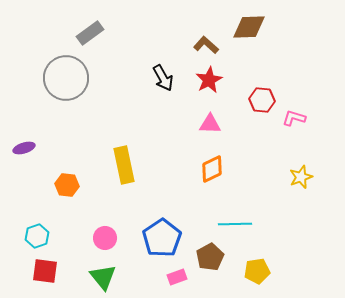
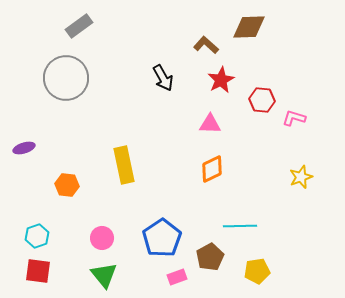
gray rectangle: moved 11 px left, 7 px up
red star: moved 12 px right
cyan line: moved 5 px right, 2 px down
pink circle: moved 3 px left
red square: moved 7 px left
green triangle: moved 1 px right, 2 px up
